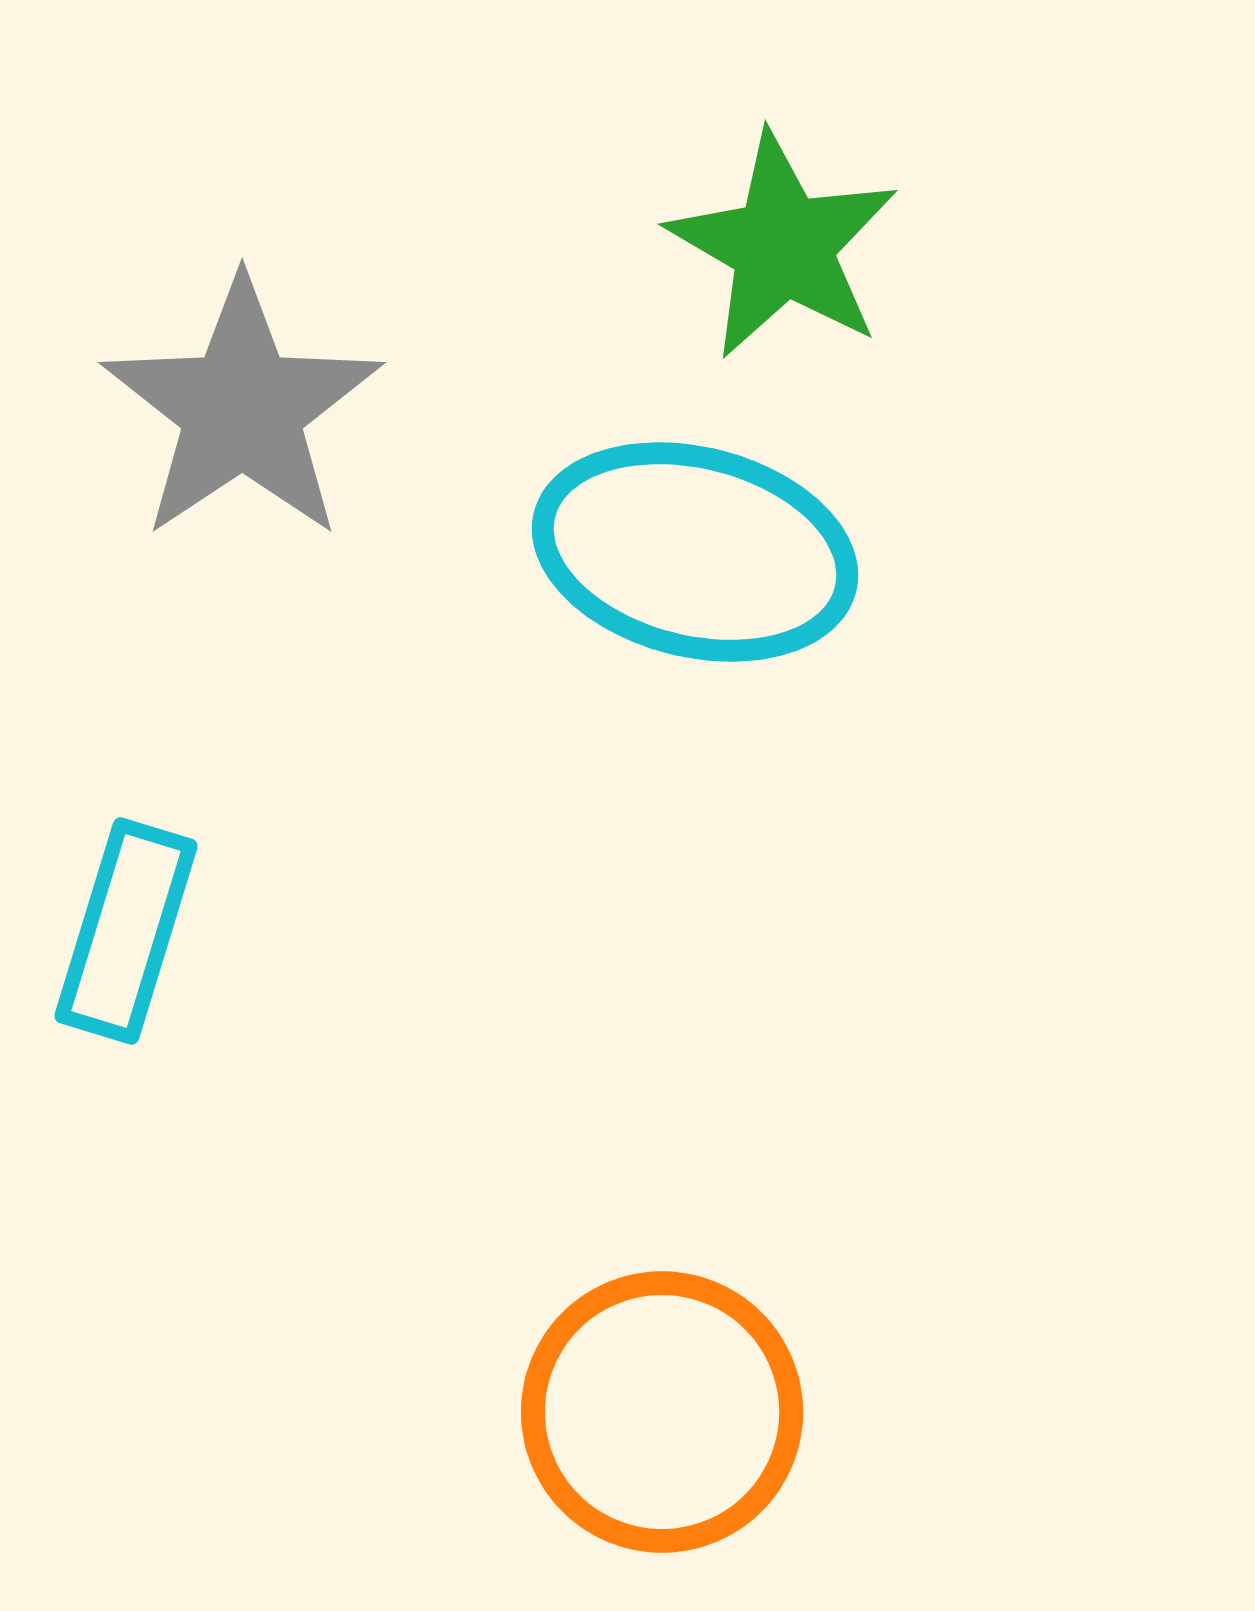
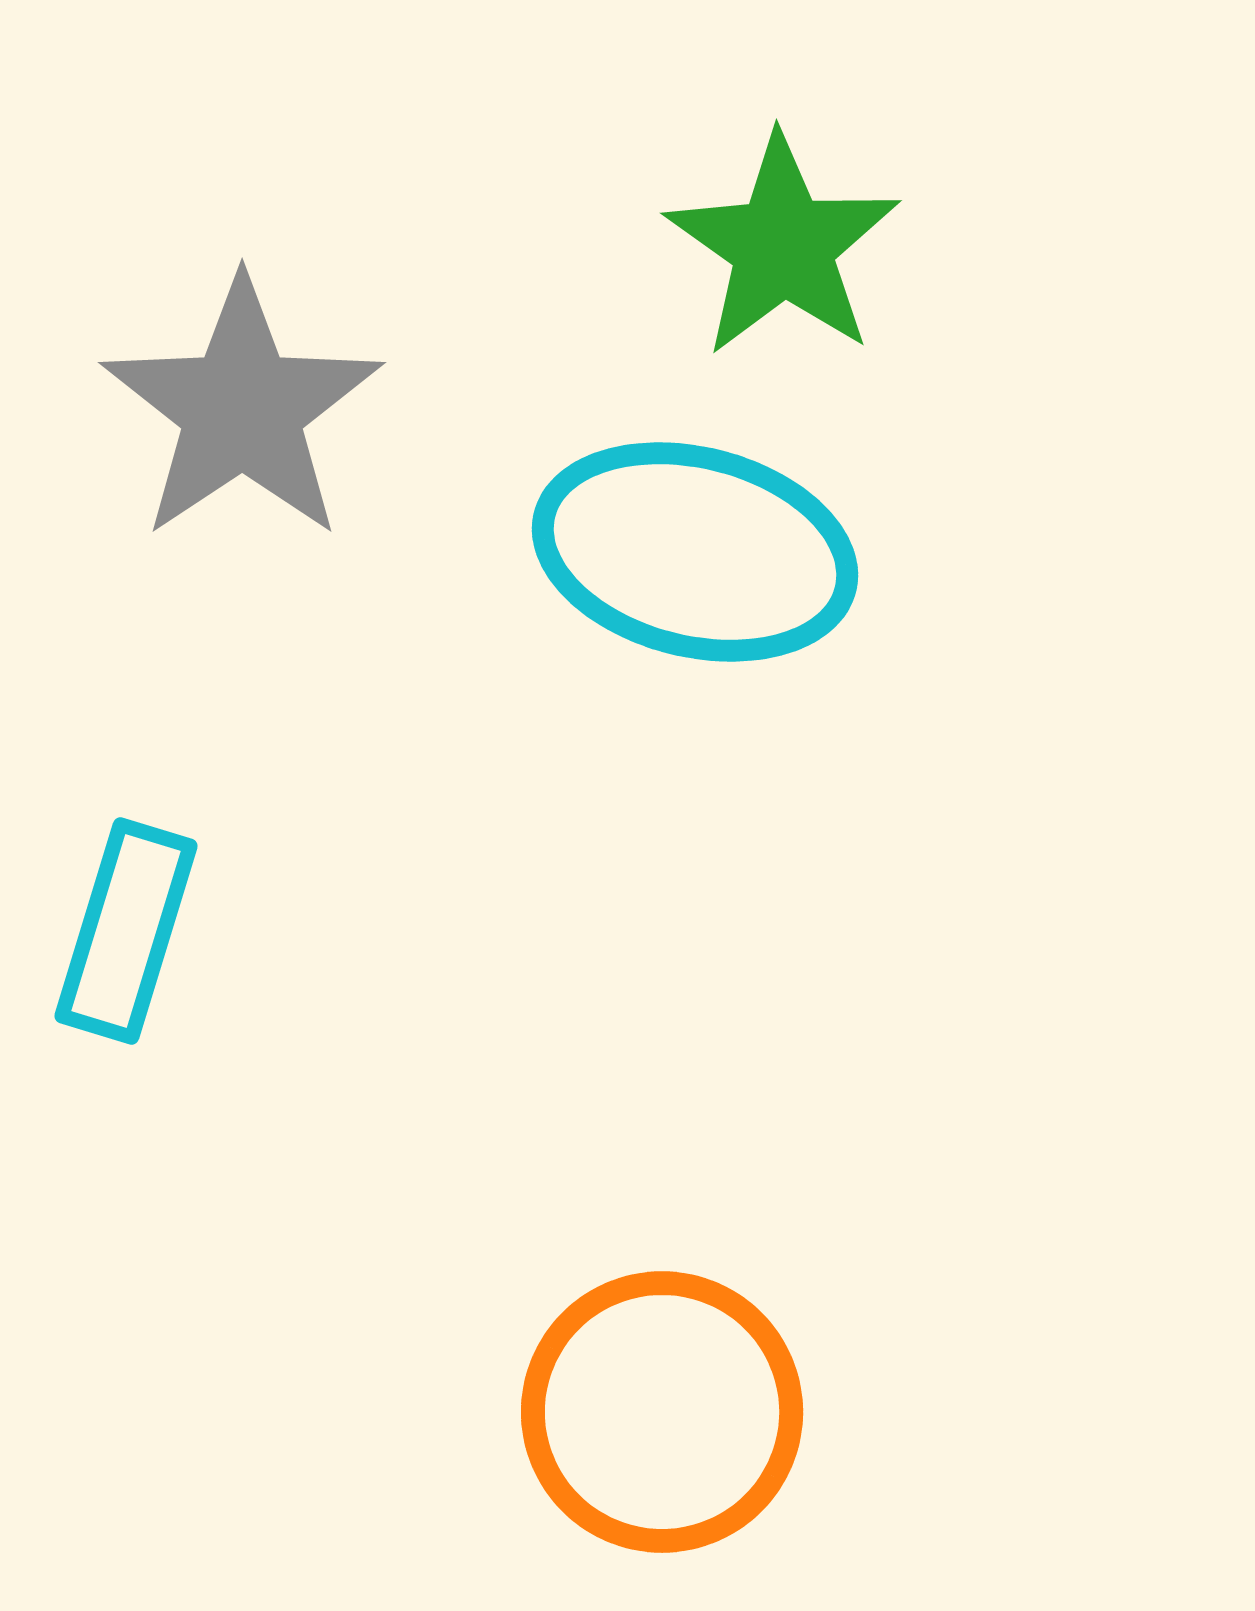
green star: rotated 5 degrees clockwise
